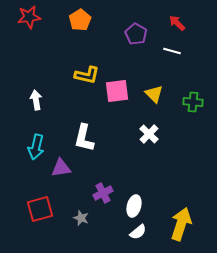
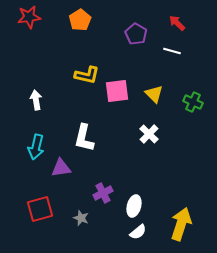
green cross: rotated 18 degrees clockwise
